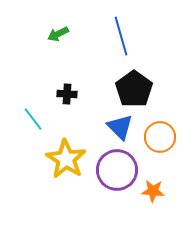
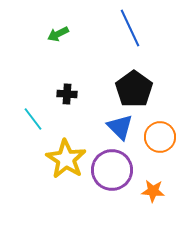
blue line: moved 9 px right, 8 px up; rotated 9 degrees counterclockwise
purple circle: moved 5 px left
